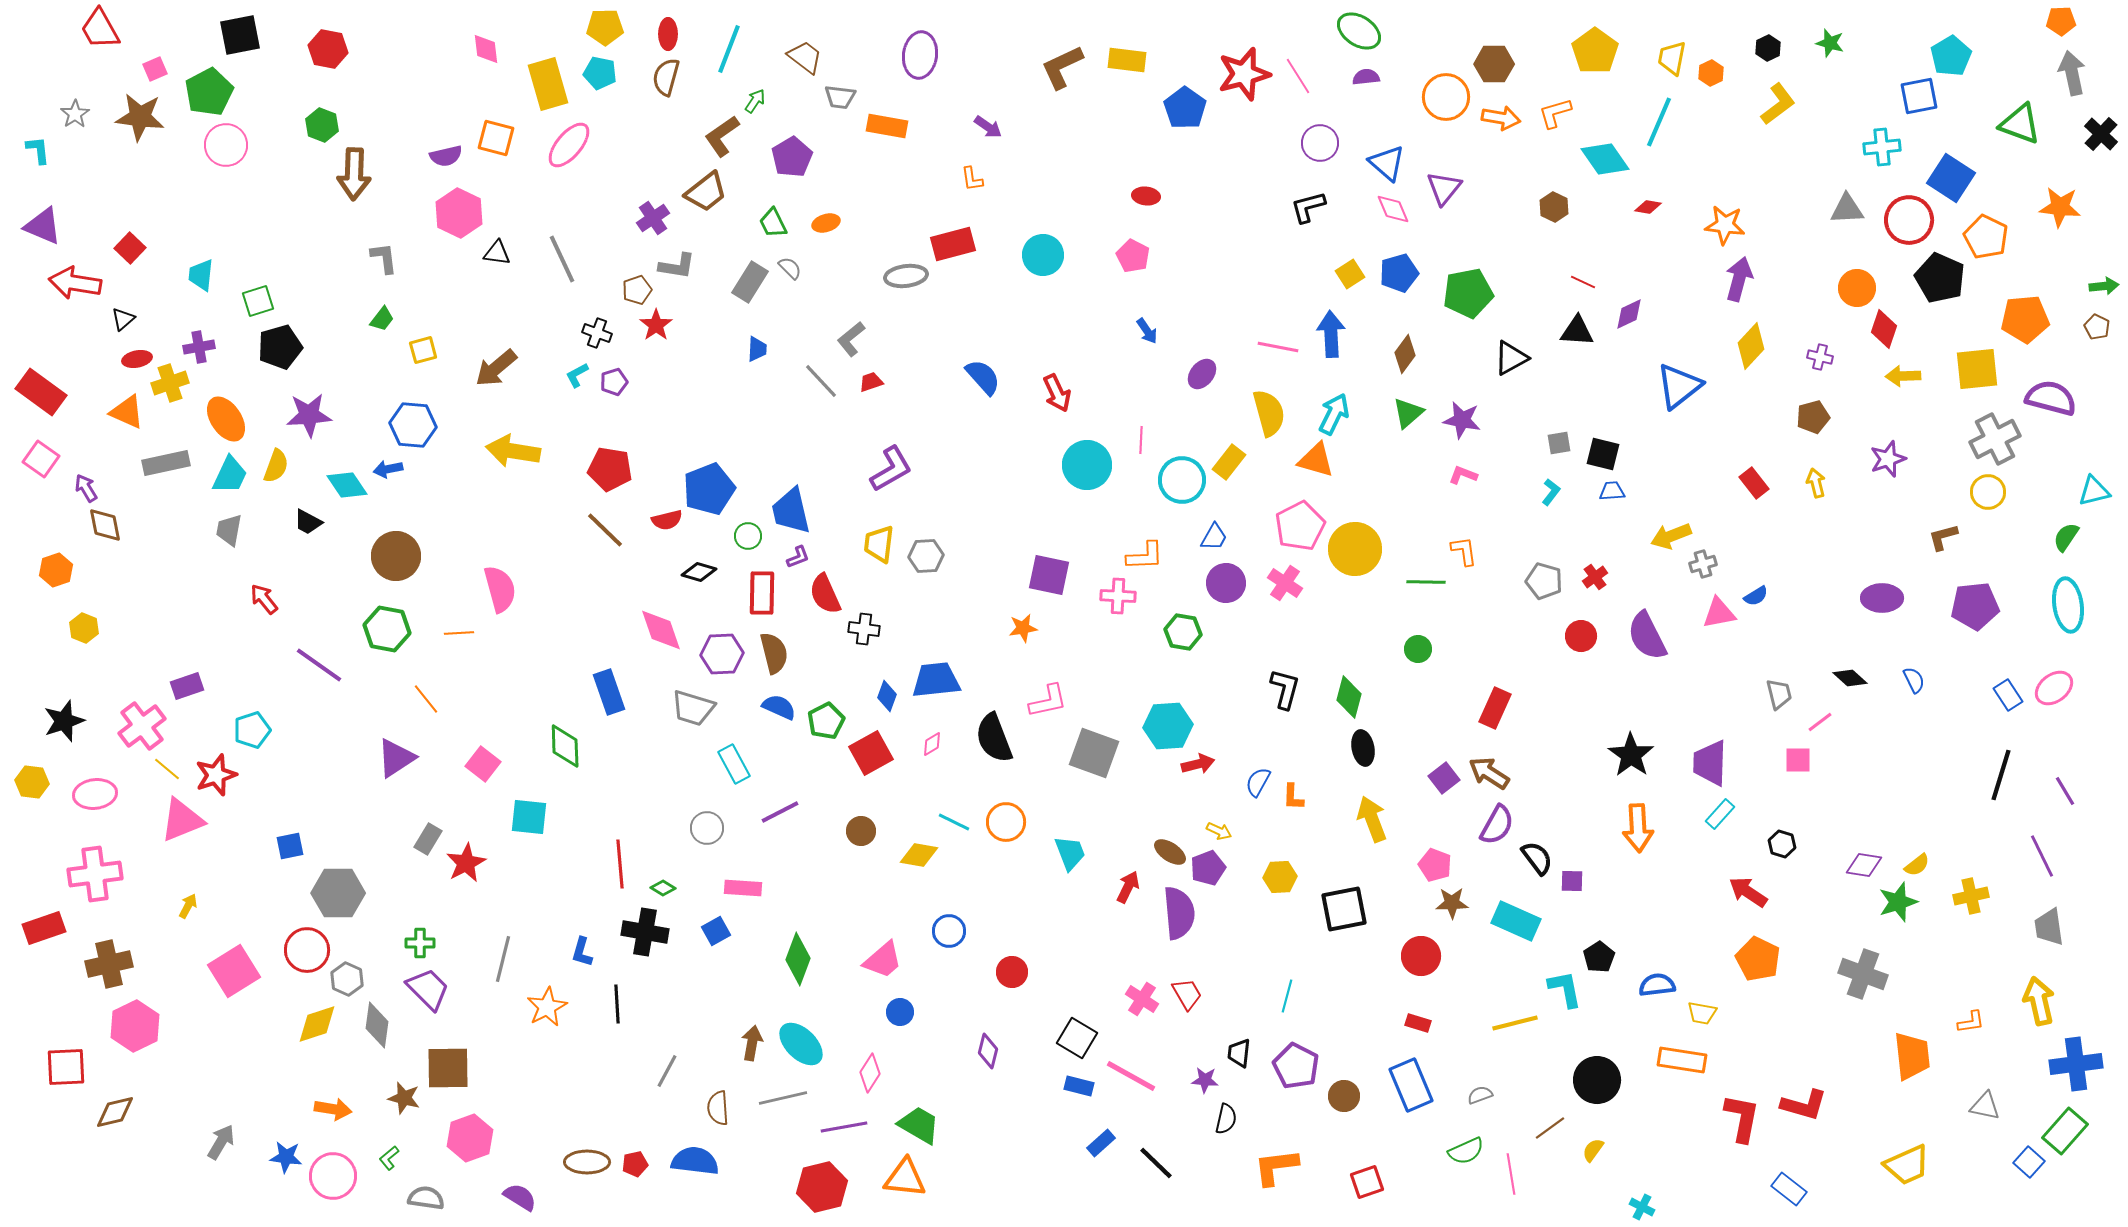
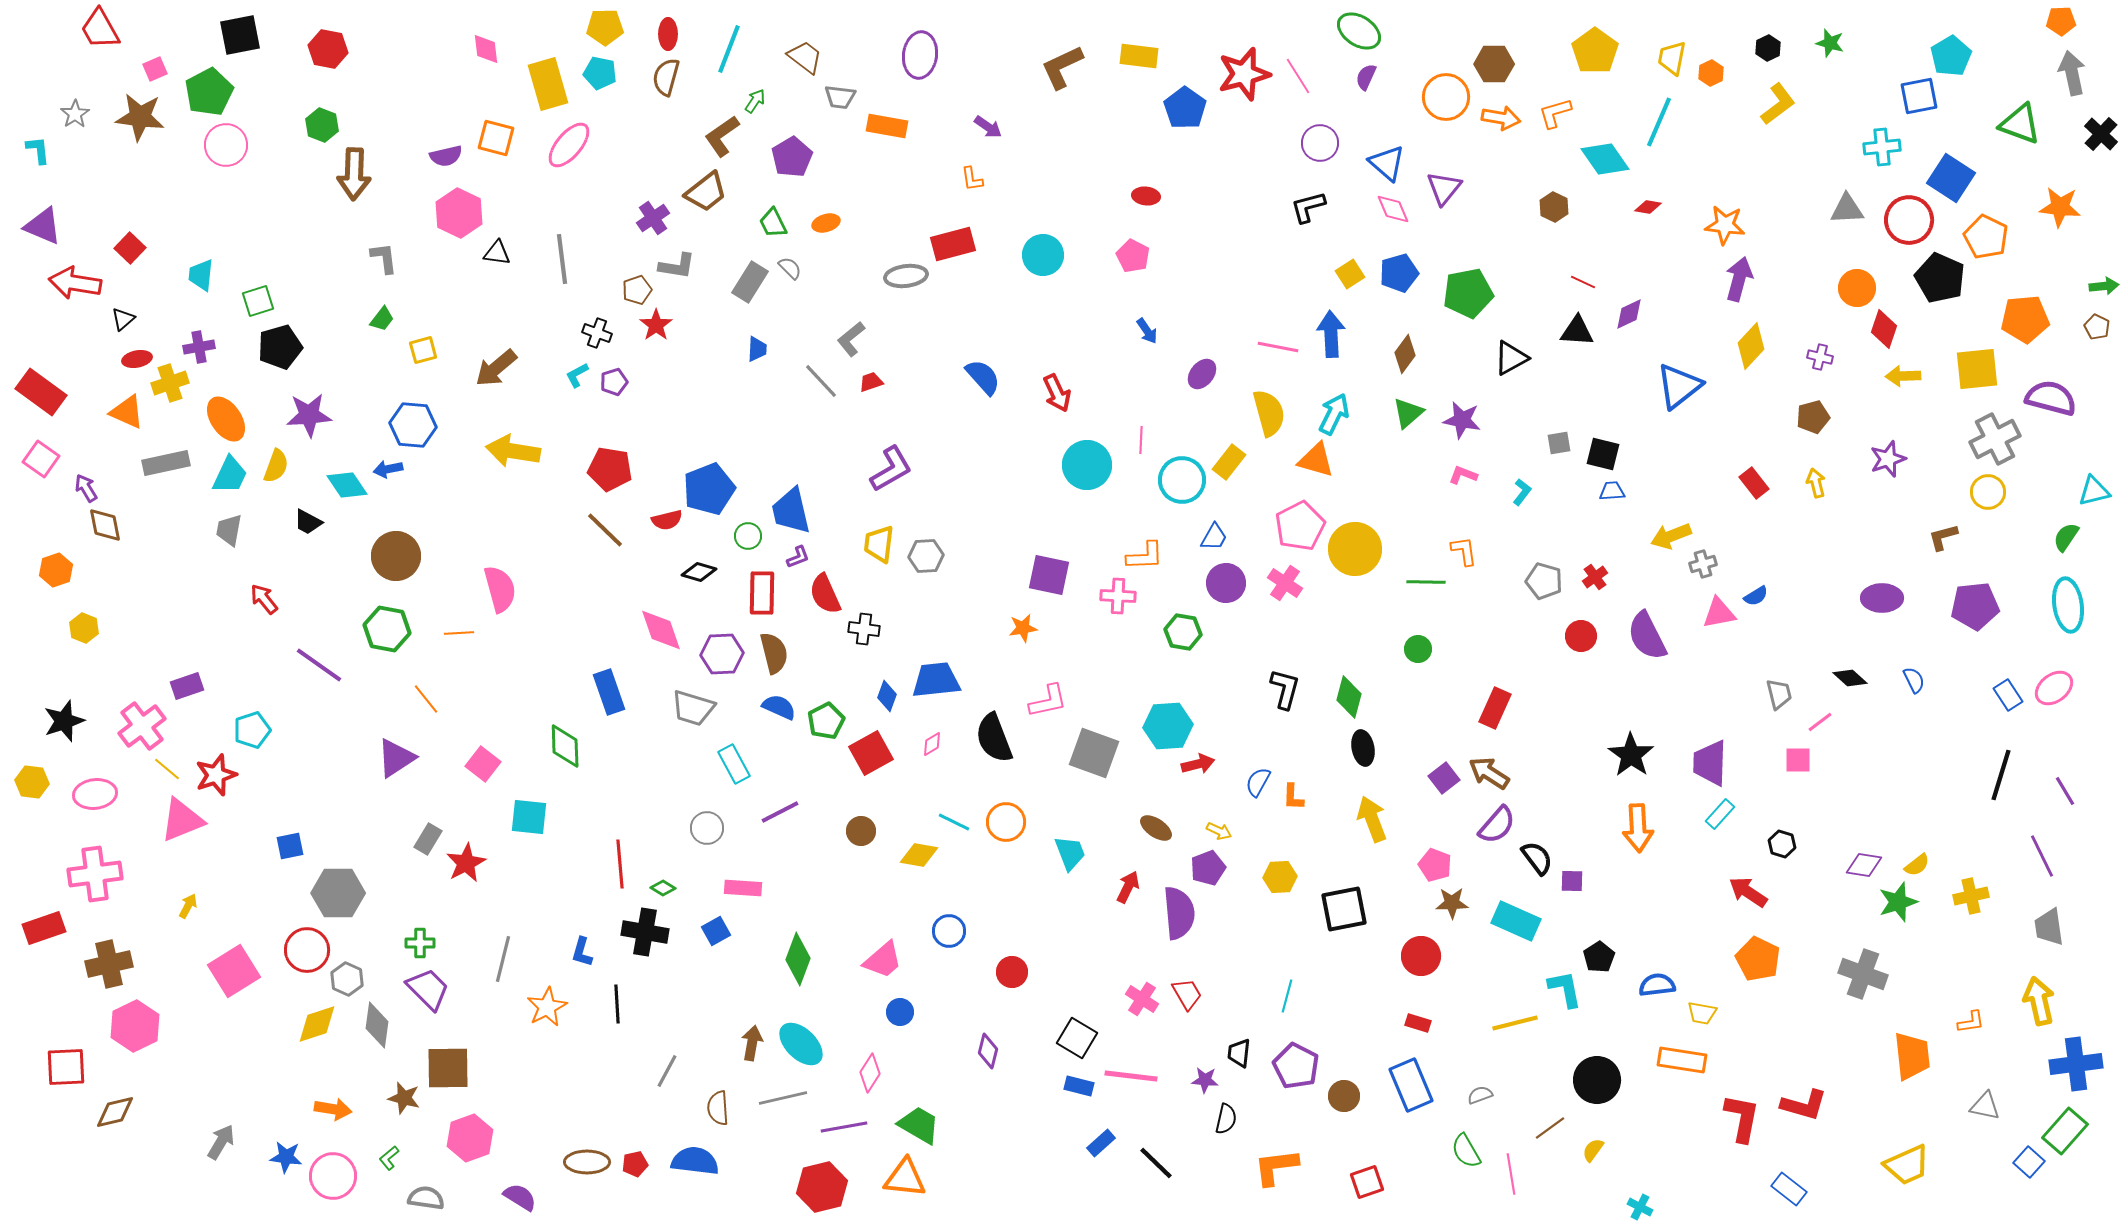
yellow rectangle at (1127, 60): moved 12 px right, 4 px up
purple semicircle at (1366, 77): rotated 60 degrees counterclockwise
gray line at (562, 259): rotated 18 degrees clockwise
cyan L-shape at (1551, 492): moved 29 px left
purple semicircle at (1497, 825): rotated 12 degrees clockwise
brown ellipse at (1170, 852): moved 14 px left, 24 px up
pink line at (1131, 1076): rotated 22 degrees counterclockwise
green semicircle at (1466, 1151): rotated 84 degrees clockwise
cyan cross at (1642, 1207): moved 2 px left
